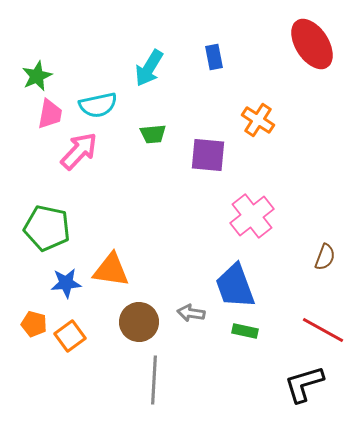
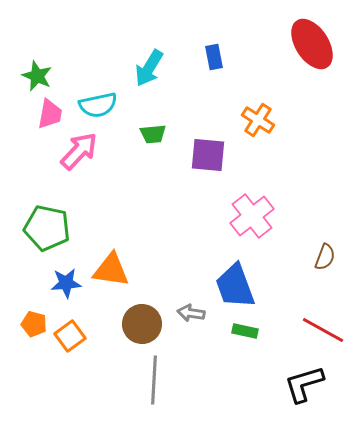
green star: rotated 24 degrees counterclockwise
brown circle: moved 3 px right, 2 px down
